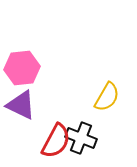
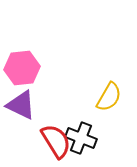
yellow semicircle: moved 2 px right
red semicircle: rotated 60 degrees counterclockwise
